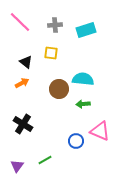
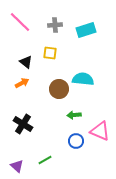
yellow square: moved 1 px left
green arrow: moved 9 px left, 11 px down
purple triangle: rotated 24 degrees counterclockwise
